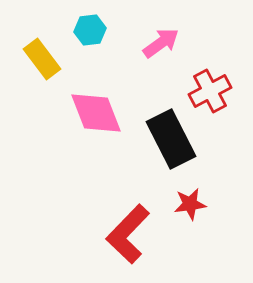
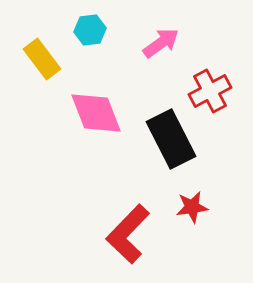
red star: moved 2 px right, 3 px down
